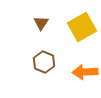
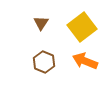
yellow square: rotated 8 degrees counterclockwise
orange arrow: moved 11 px up; rotated 25 degrees clockwise
